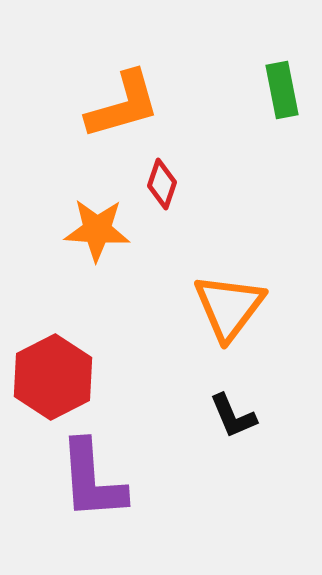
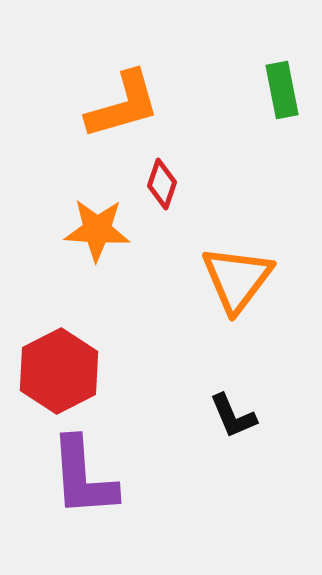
orange triangle: moved 8 px right, 28 px up
red hexagon: moved 6 px right, 6 px up
purple L-shape: moved 9 px left, 3 px up
